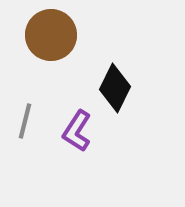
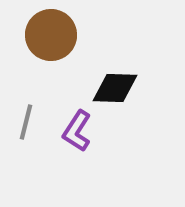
black diamond: rotated 66 degrees clockwise
gray line: moved 1 px right, 1 px down
